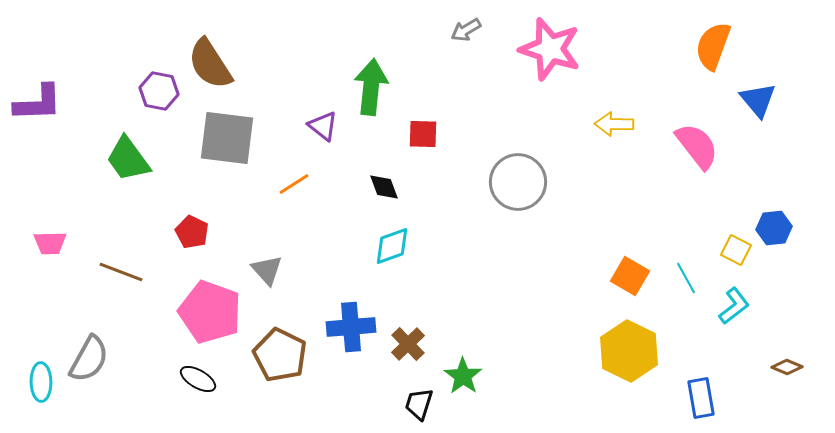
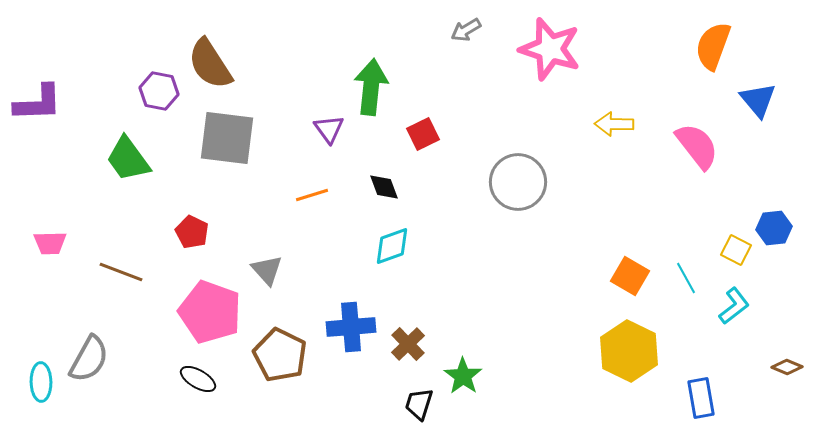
purple triangle: moved 6 px right, 3 px down; rotated 16 degrees clockwise
red square: rotated 28 degrees counterclockwise
orange line: moved 18 px right, 11 px down; rotated 16 degrees clockwise
